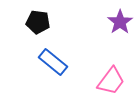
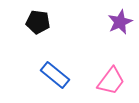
purple star: rotated 10 degrees clockwise
blue rectangle: moved 2 px right, 13 px down
